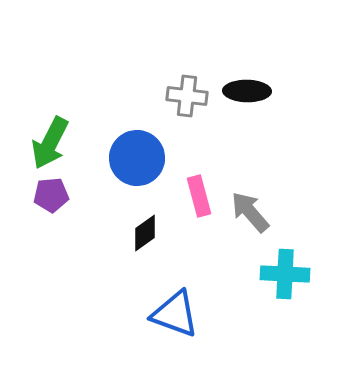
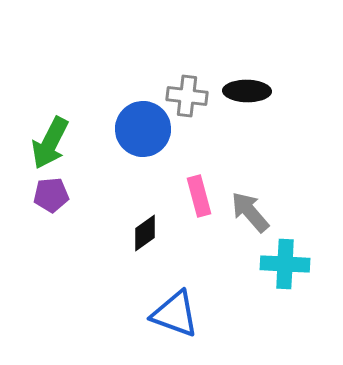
blue circle: moved 6 px right, 29 px up
cyan cross: moved 10 px up
